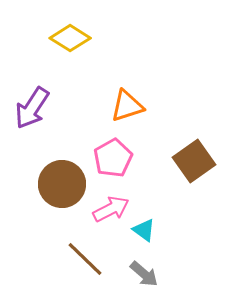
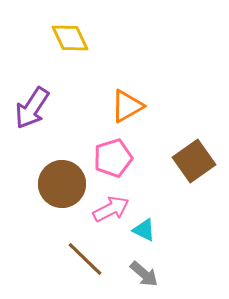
yellow diamond: rotated 33 degrees clockwise
orange triangle: rotated 12 degrees counterclockwise
pink pentagon: rotated 12 degrees clockwise
cyan triangle: rotated 10 degrees counterclockwise
